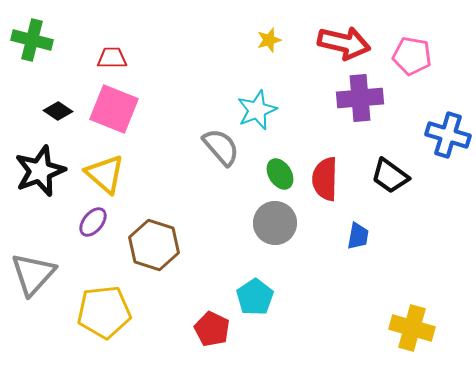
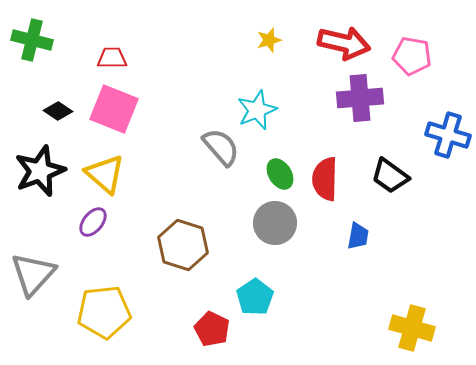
brown hexagon: moved 29 px right
